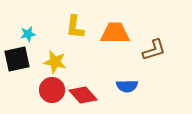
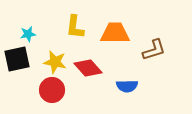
red diamond: moved 5 px right, 27 px up
